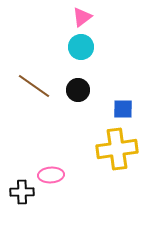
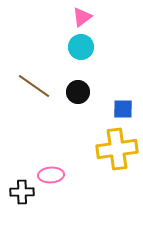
black circle: moved 2 px down
